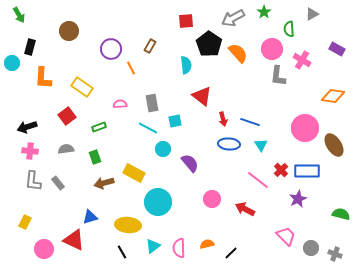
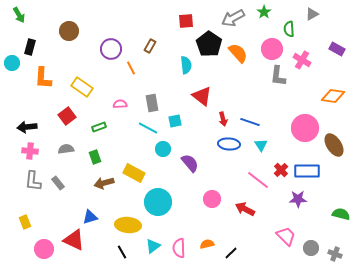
black arrow at (27, 127): rotated 12 degrees clockwise
purple star at (298, 199): rotated 24 degrees clockwise
yellow rectangle at (25, 222): rotated 48 degrees counterclockwise
